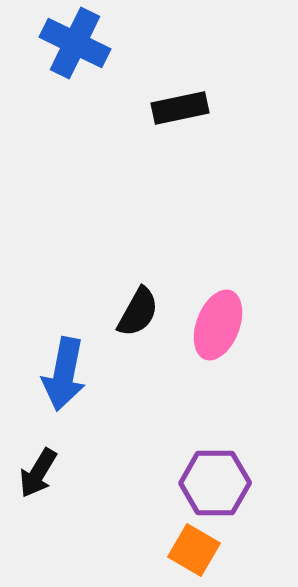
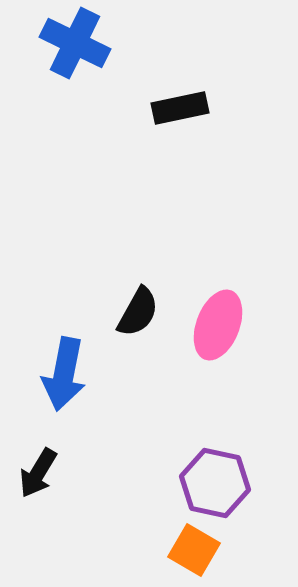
purple hexagon: rotated 12 degrees clockwise
